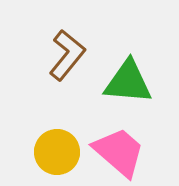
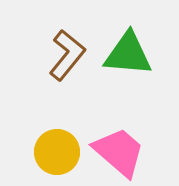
green triangle: moved 28 px up
